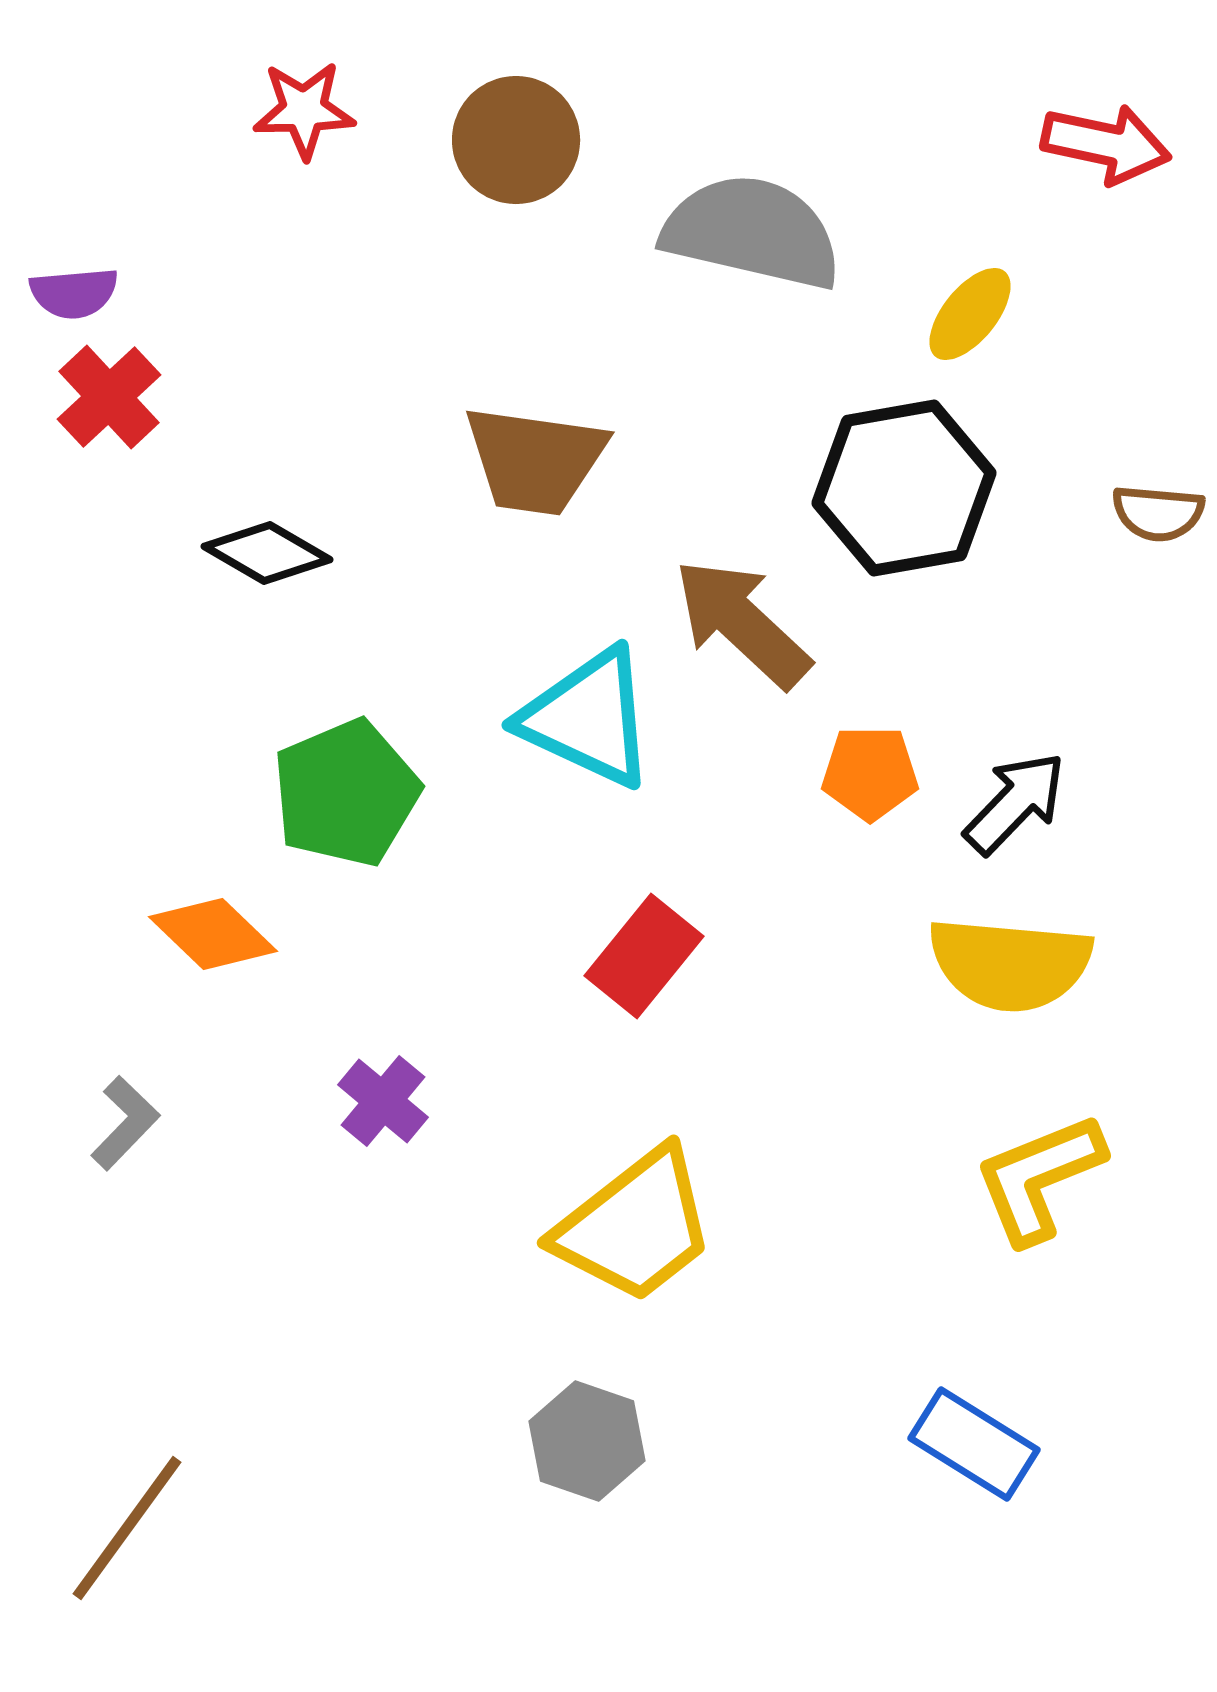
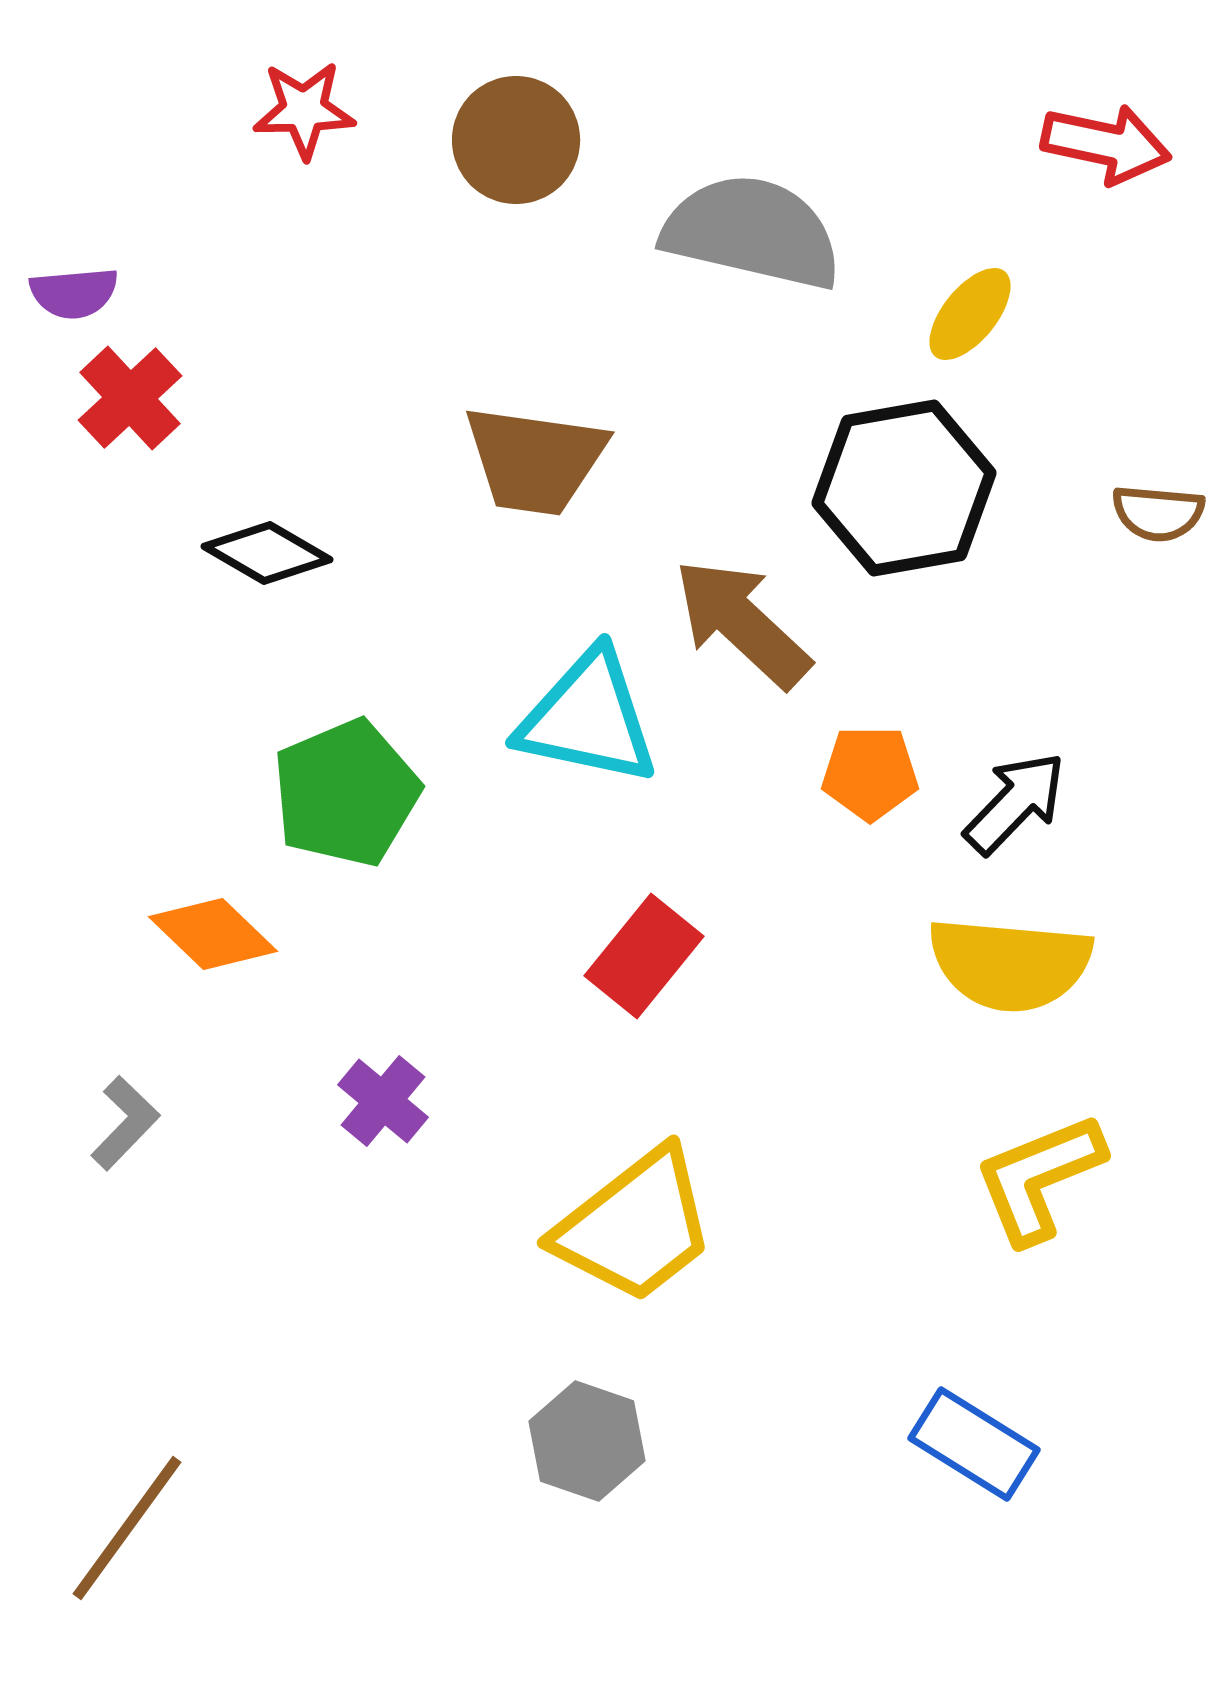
red cross: moved 21 px right, 1 px down
cyan triangle: rotated 13 degrees counterclockwise
